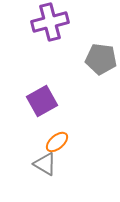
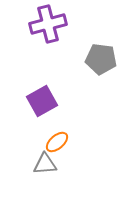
purple cross: moved 2 px left, 2 px down
gray triangle: rotated 35 degrees counterclockwise
